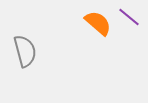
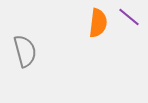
orange semicircle: rotated 56 degrees clockwise
